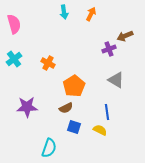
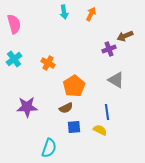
blue square: rotated 24 degrees counterclockwise
